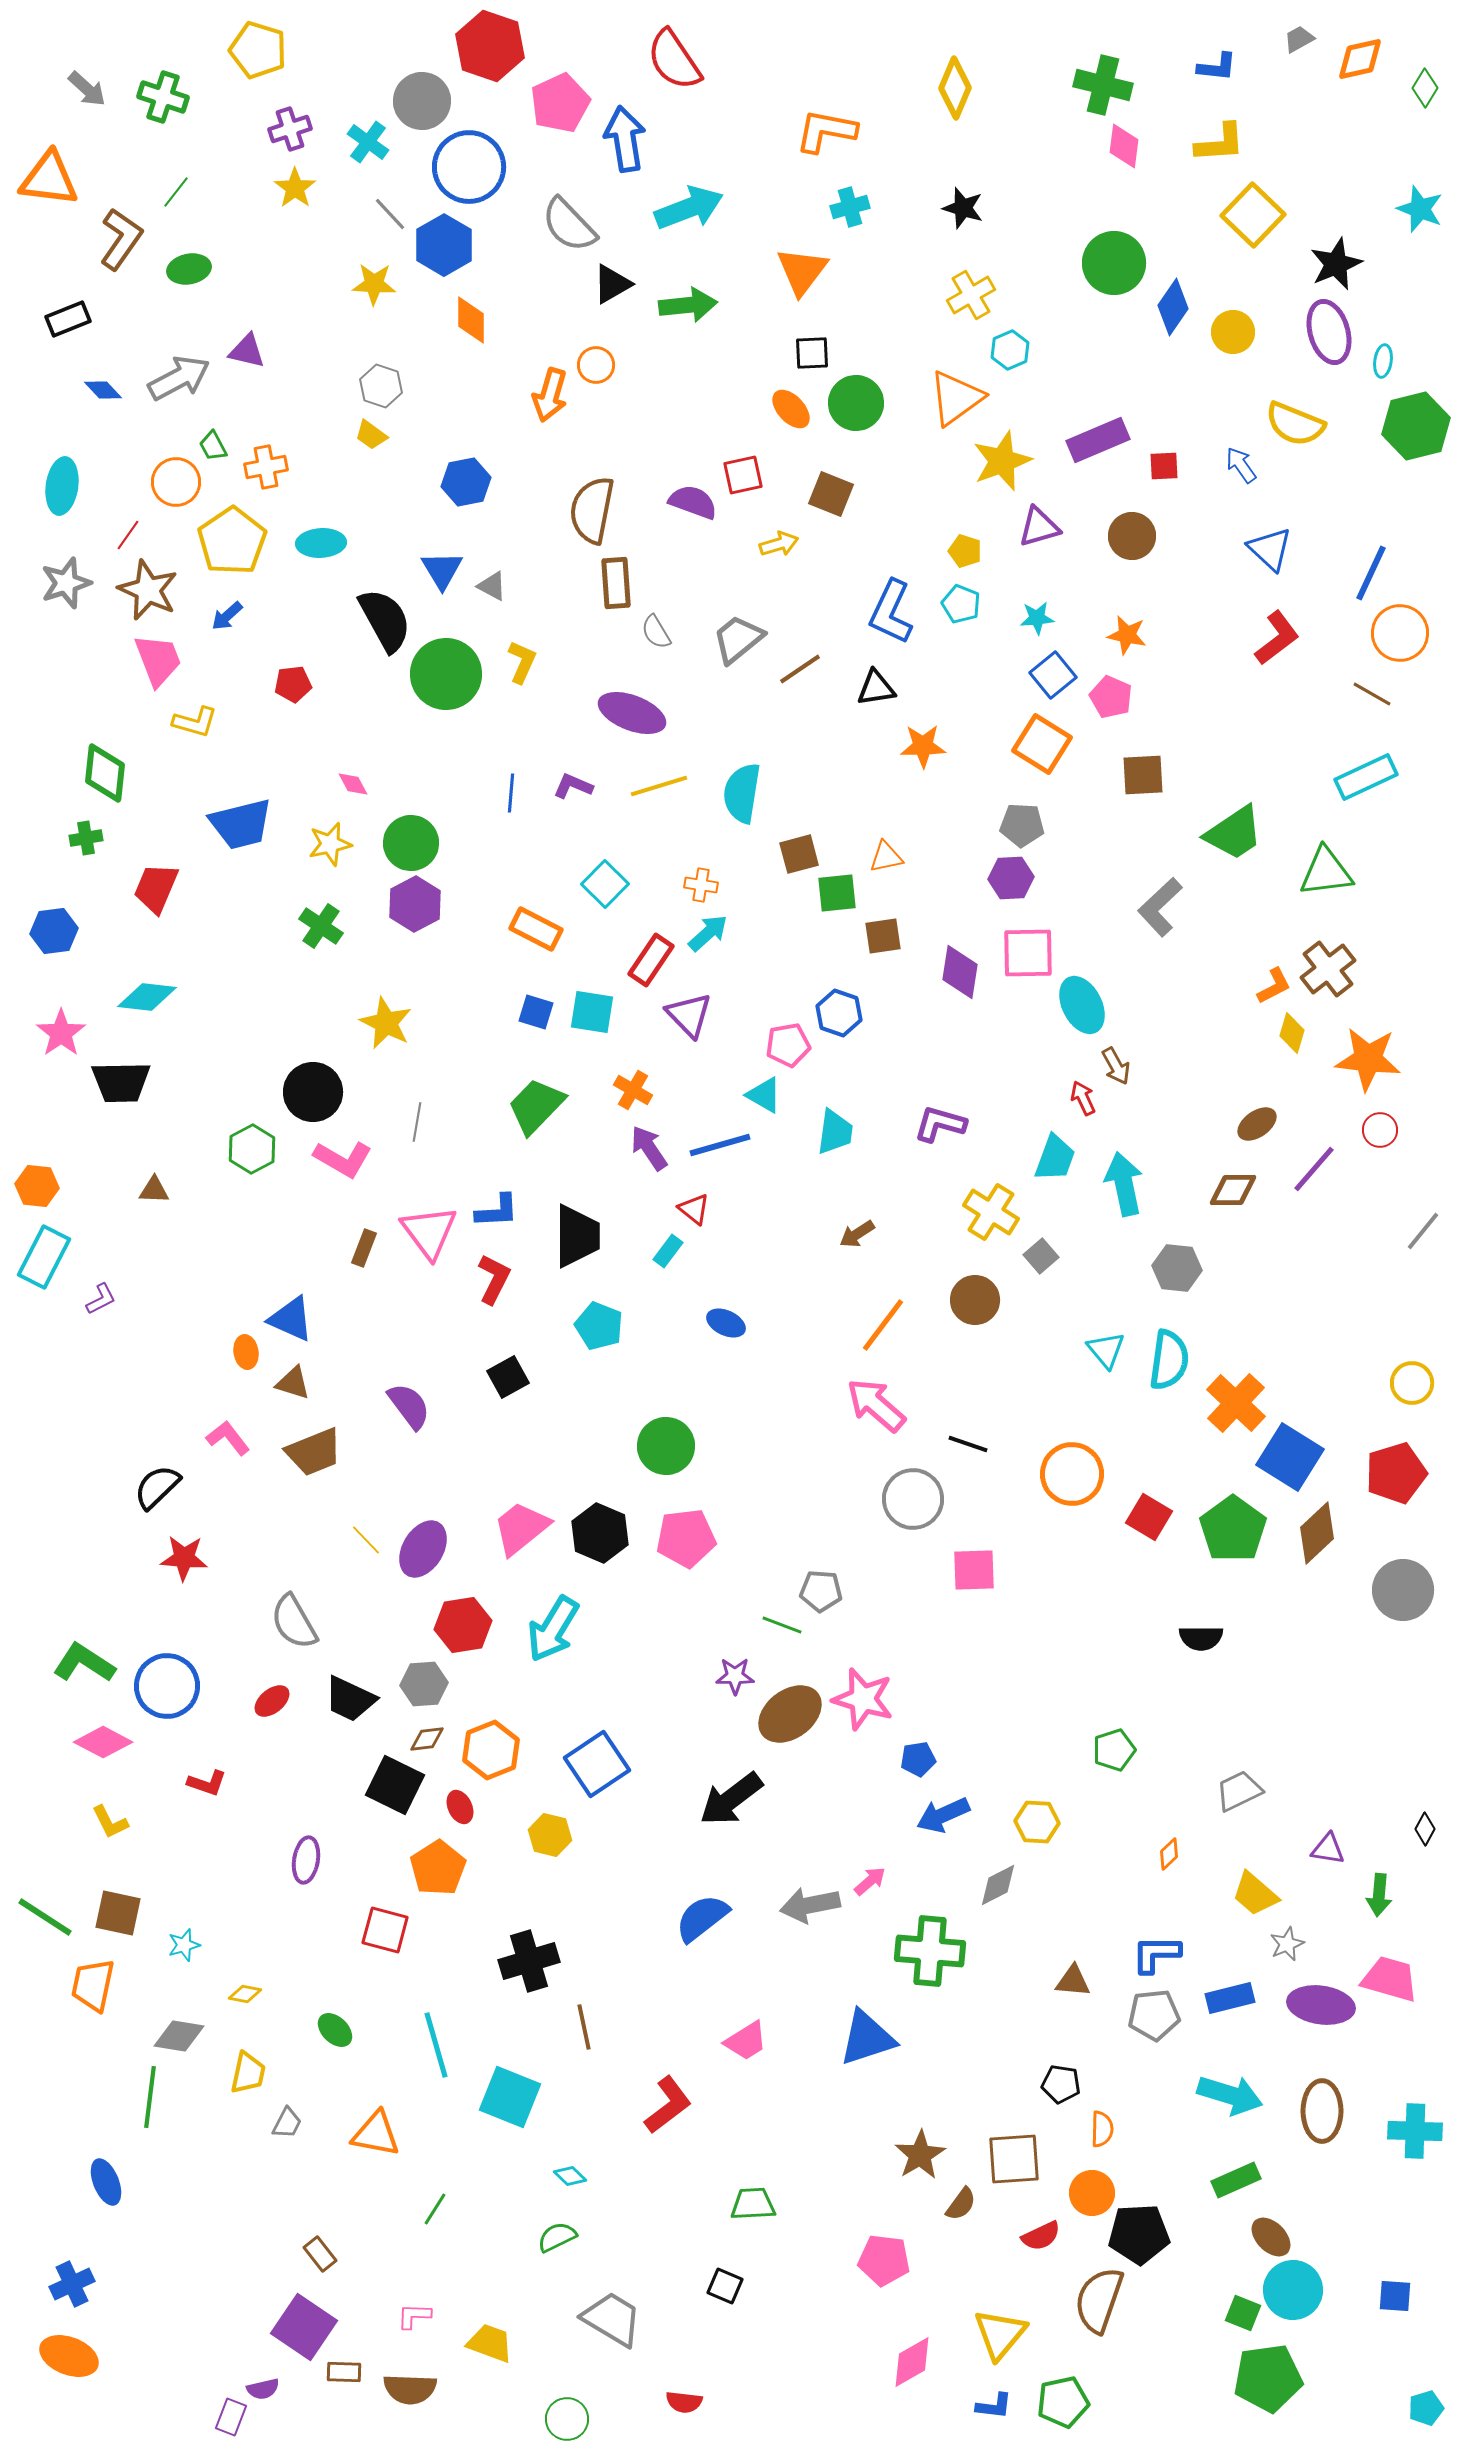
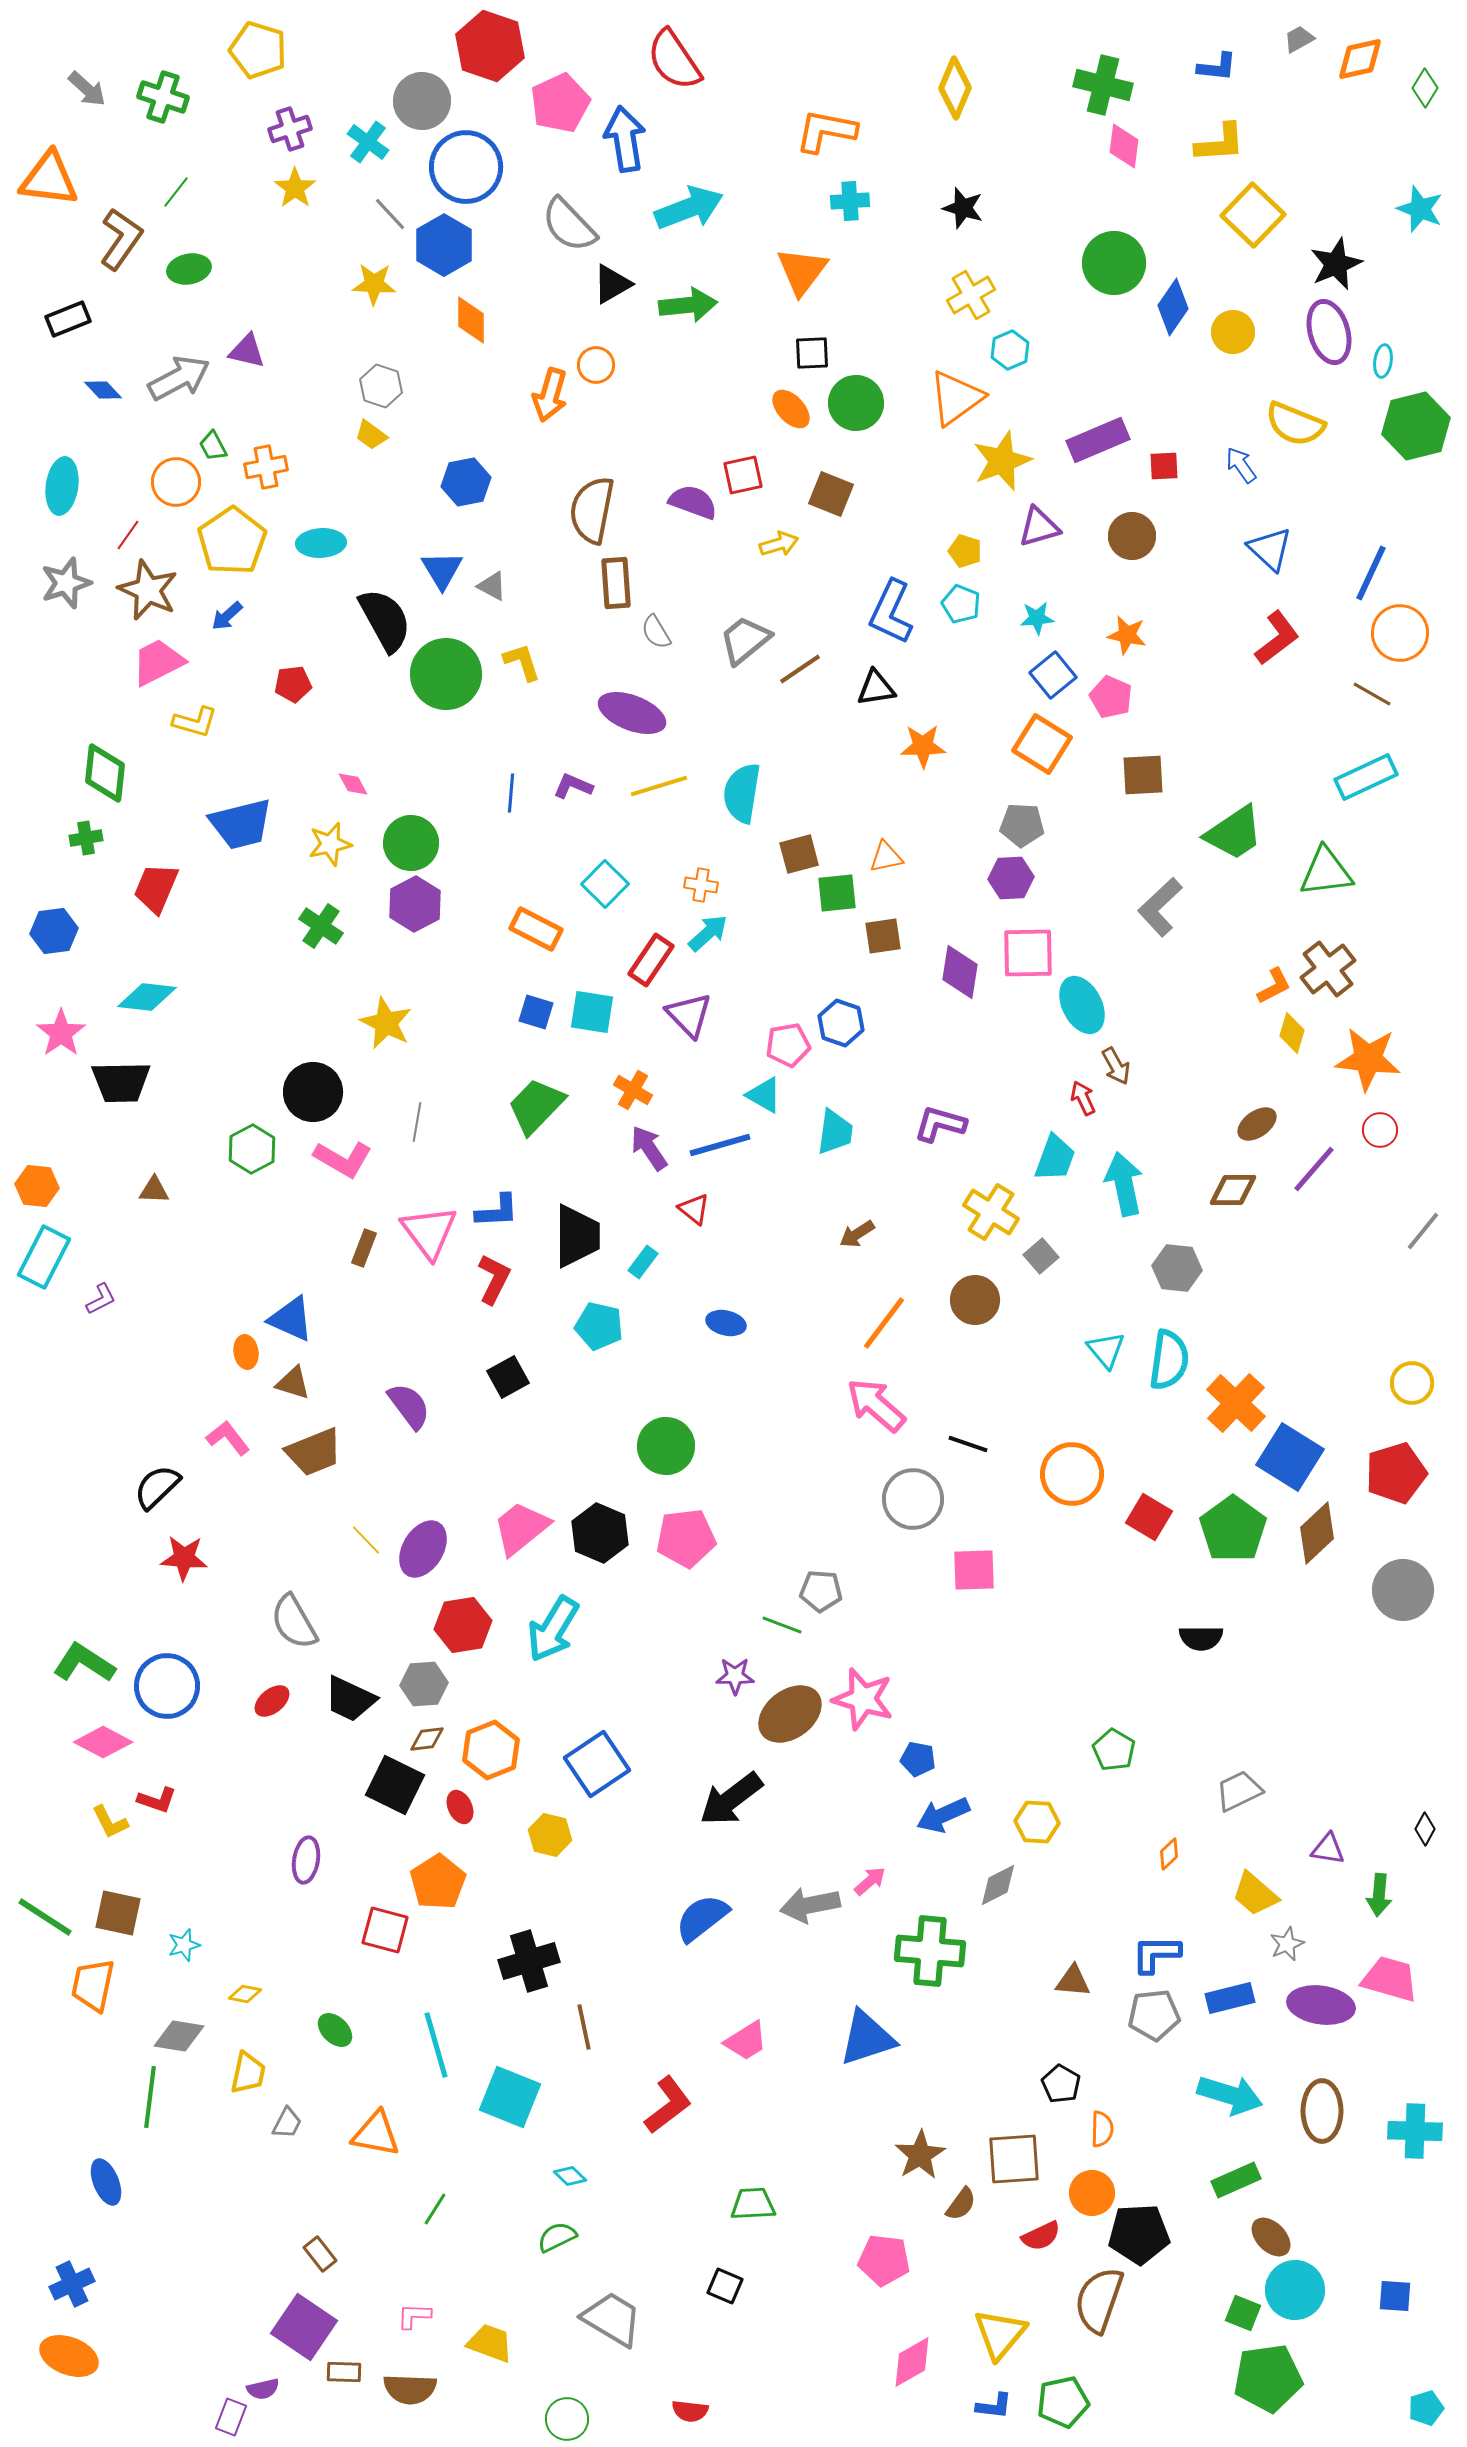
blue circle at (469, 167): moved 3 px left
cyan cross at (850, 207): moved 6 px up; rotated 12 degrees clockwise
gray trapezoid at (738, 639): moved 7 px right, 1 px down
pink trapezoid at (158, 660): moved 2 px down; rotated 96 degrees counterclockwise
yellow L-shape at (522, 662): rotated 42 degrees counterclockwise
blue hexagon at (839, 1013): moved 2 px right, 10 px down
cyan rectangle at (668, 1251): moved 25 px left, 11 px down
blue ellipse at (726, 1323): rotated 12 degrees counterclockwise
orange line at (883, 1325): moved 1 px right, 2 px up
cyan pentagon at (599, 1326): rotated 9 degrees counterclockwise
green pentagon at (1114, 1750): rotated 24 degrees counterclockwise
blue pentagon at (918, 1759): rotated 20 degrees clockwise
red L-shape at (207, 1783): moved 50 px left, 17 px down
orange pentagon at (438, 1868): moved 14 px down
black pentagon at (1061, 2084): rotated 21 degrees clockwise
cyan circle at (1293, 2290): moved 2 px right
red semicircle at (684, 2402): moved 6 px right, 9 px down
